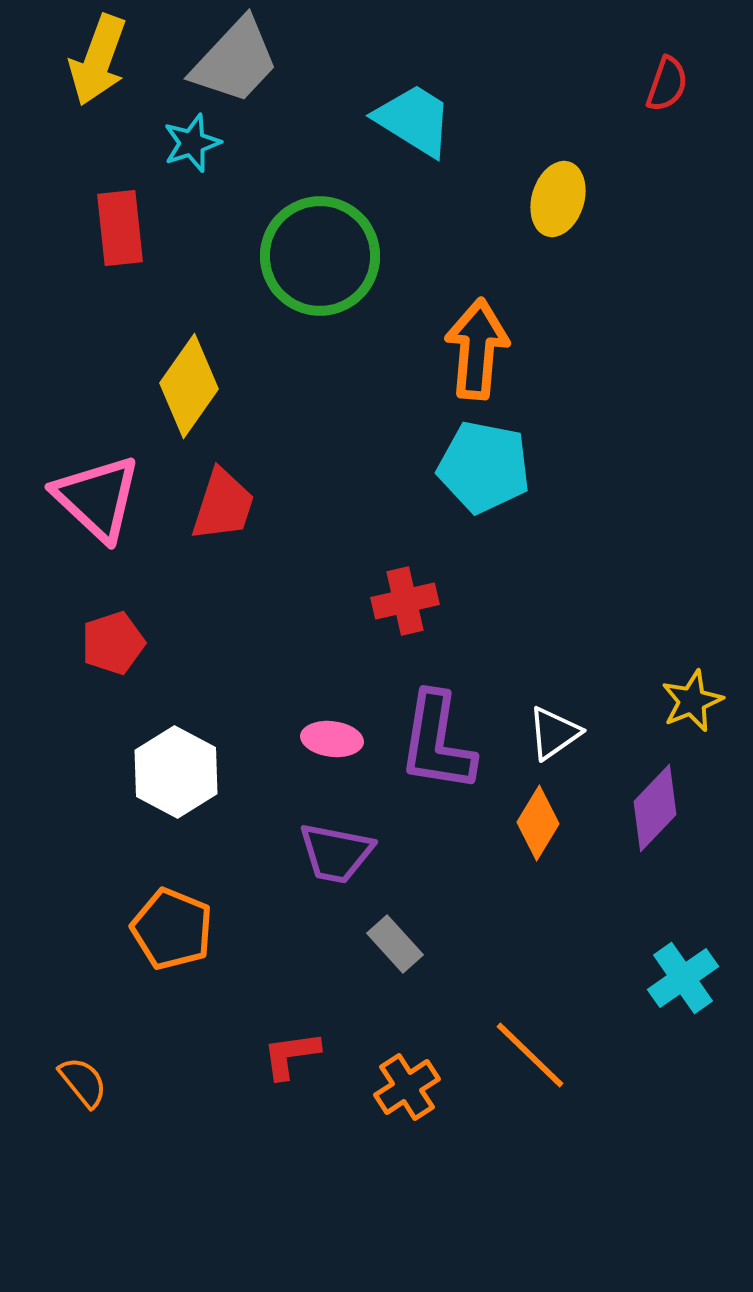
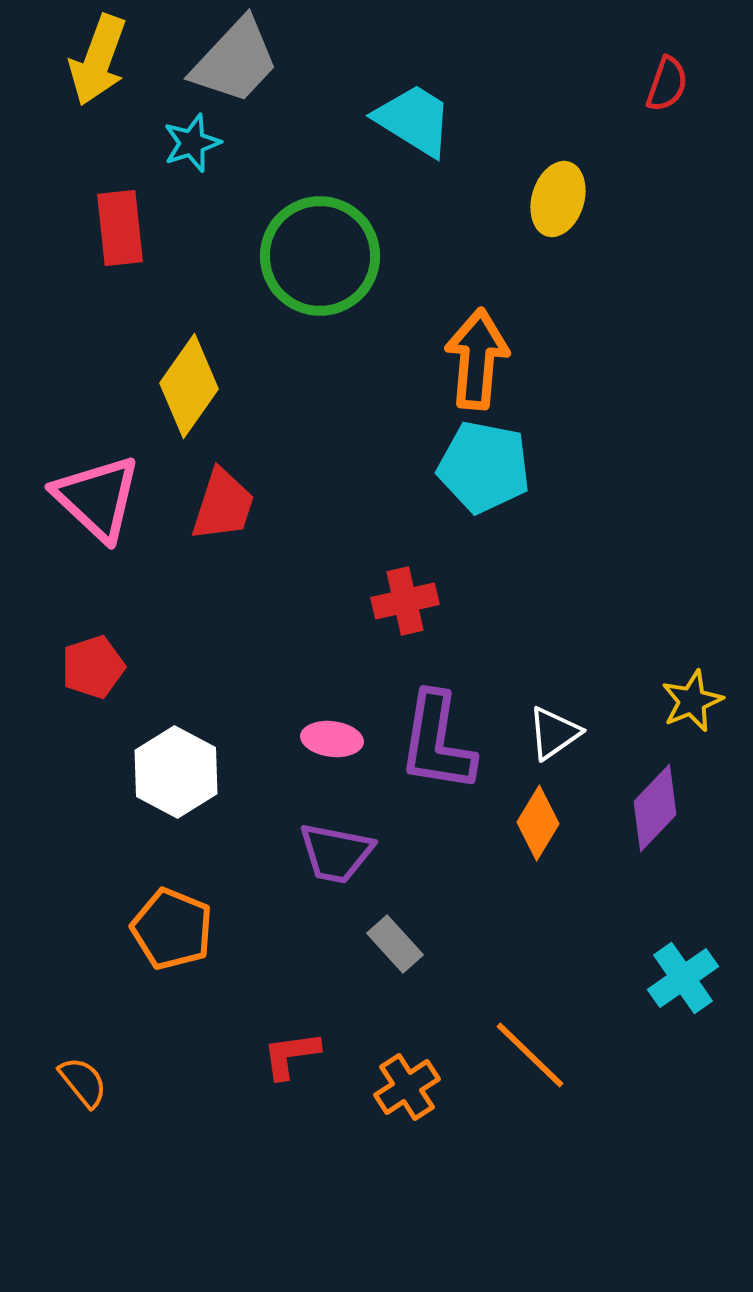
orange arrow: moved 10 px down
red pentagon: moved 20 px left, 24 px down
